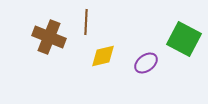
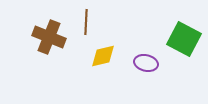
purple ellipse: rotated 50 degrees clockwise
